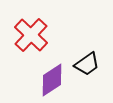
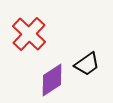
red cross: moved 2 px left, 1 px up
